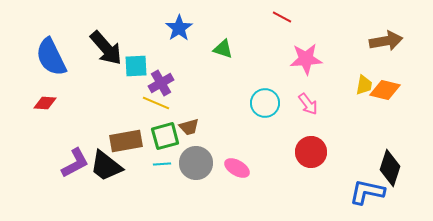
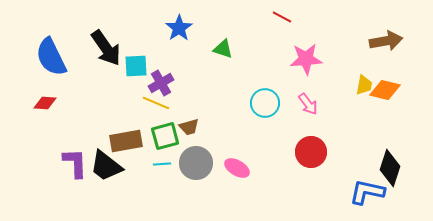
black arrow: rotated 6 degrees clockwise
purple L-shape: rotated 64 degrees counterclockwise
